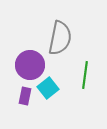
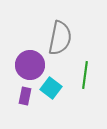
cyan square: moved 3 px right; rotated 15 degrees counterclockwise
